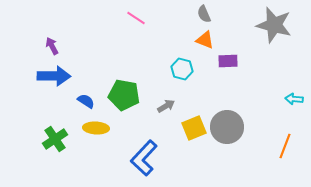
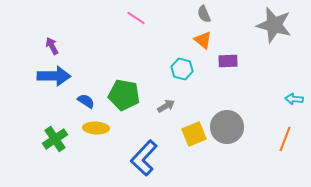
orange triangle: moved 2 px left; rotated 18 degrees clockwise
yellow square: moved 6 px down
orange line: moved 7 px up
